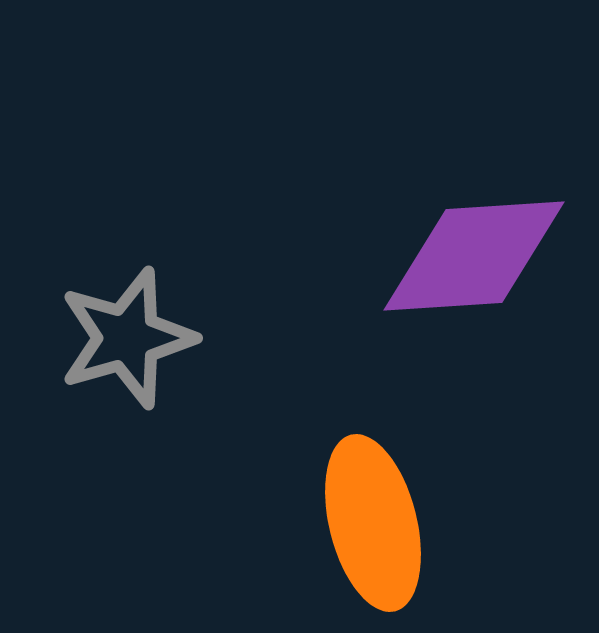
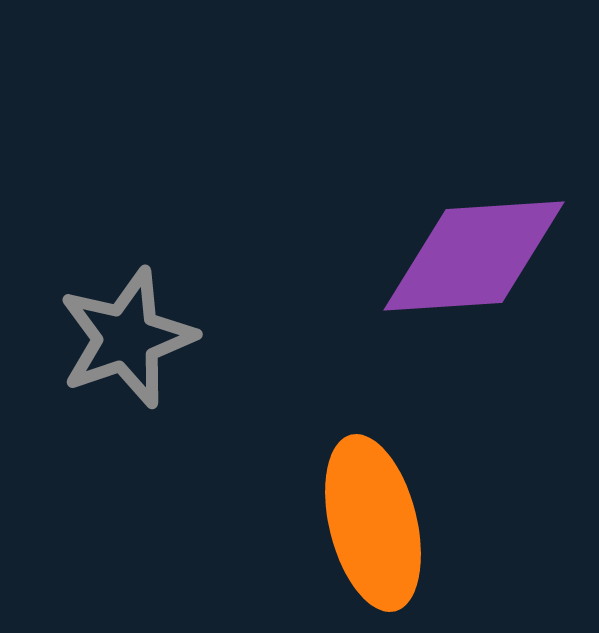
gray star: rotated 3 degrees counterclockwise
